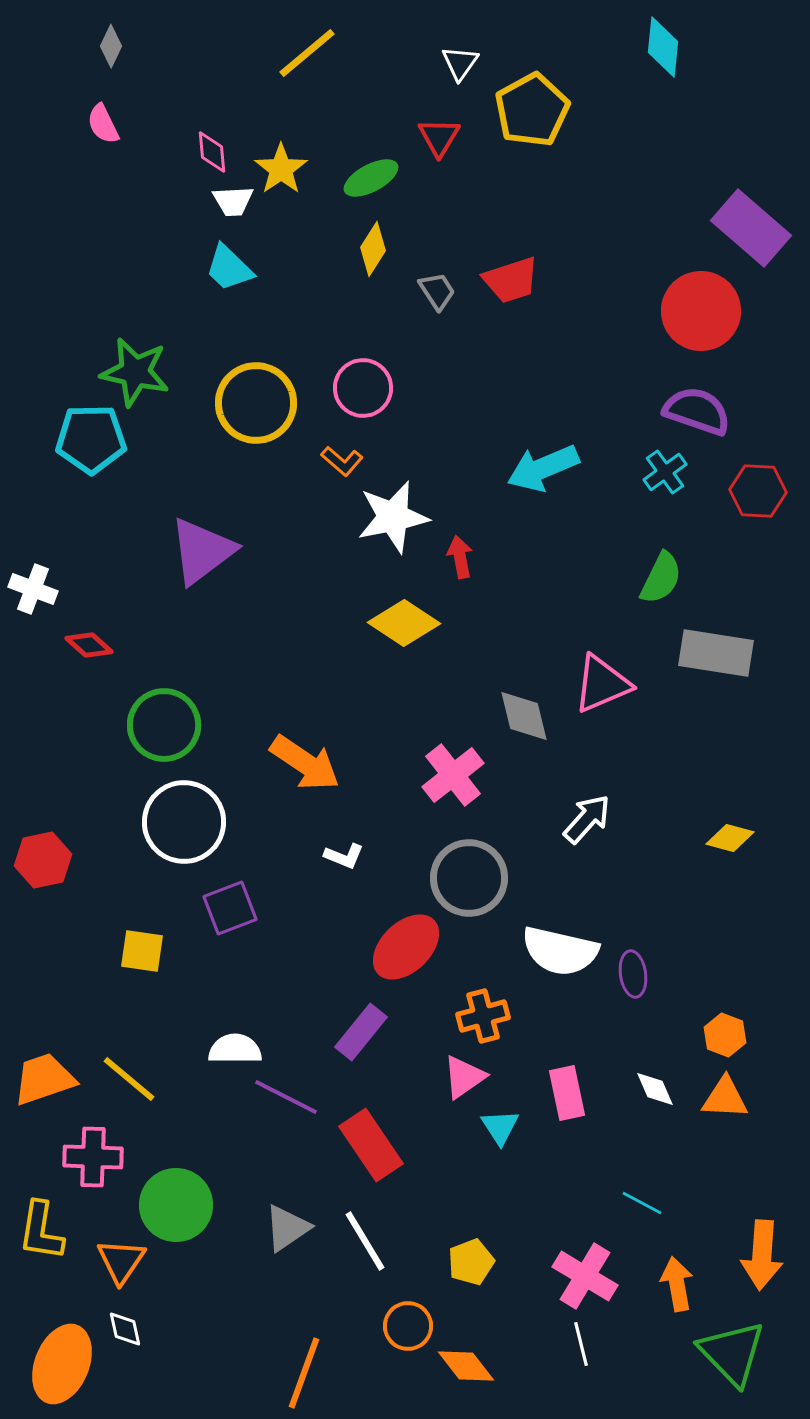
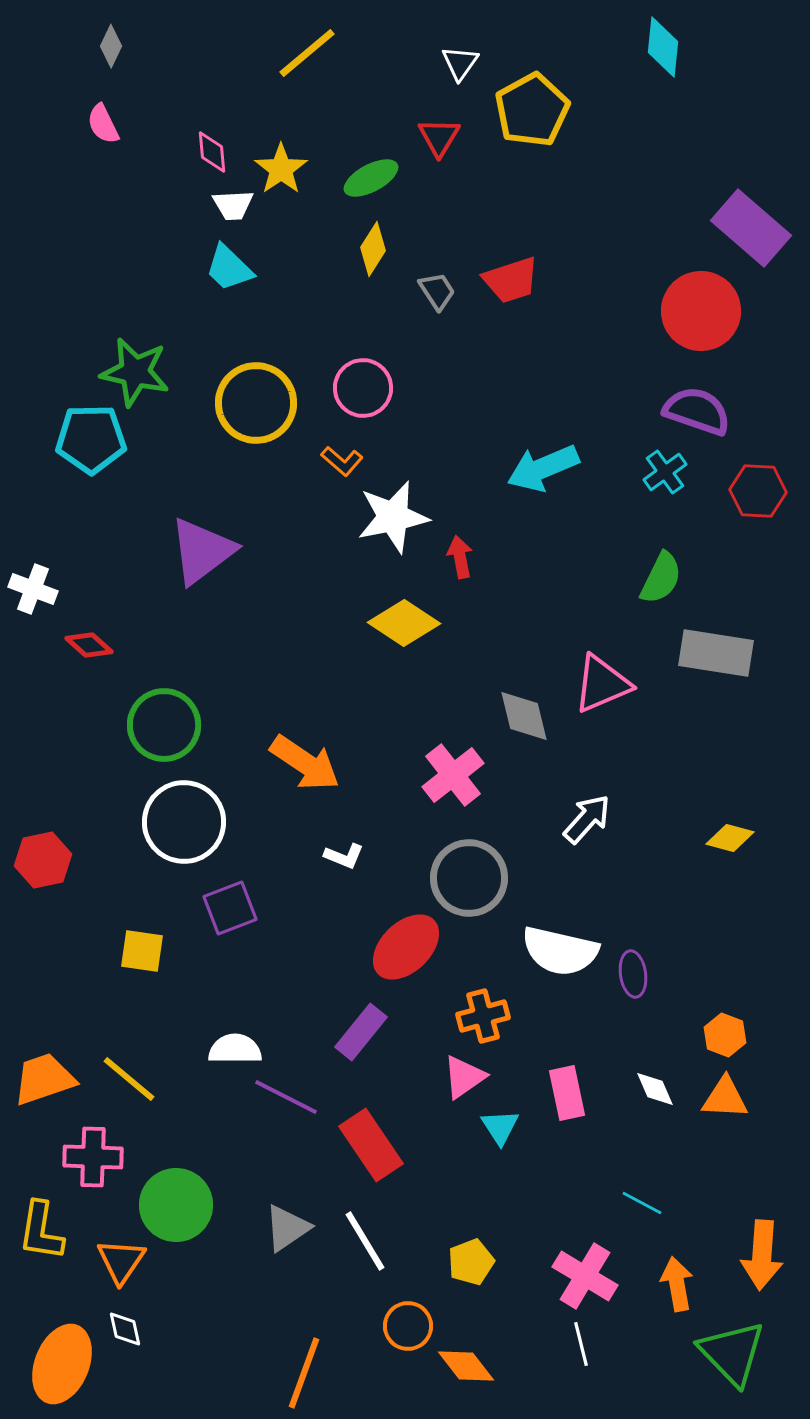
white trapezoid at (233, 201): moved 4 px down
